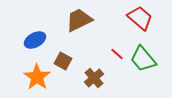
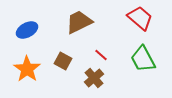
brown trapezoid: moved 2 px down
blue ellipse: moved 8 px left, 10 px up
red line: moved 16 px left, 1 px down
green trapezoid: rotated 12 degrees clockwise
orange star: moved 10 px left, 8 px up
